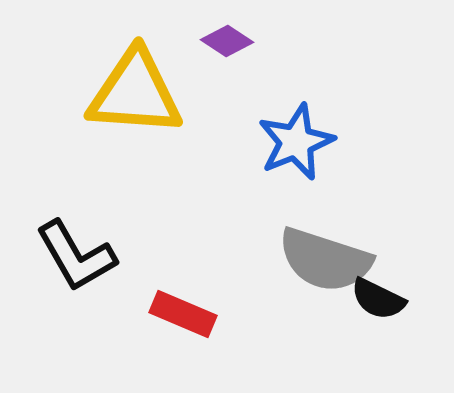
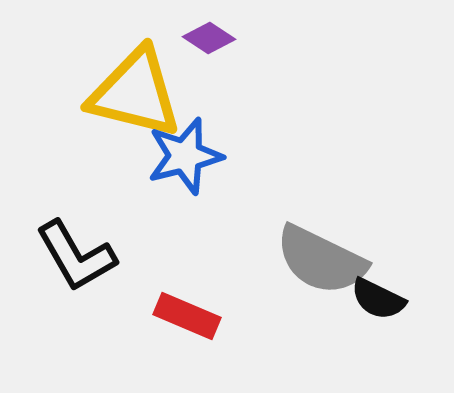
purple diamond: moved 18 px left, 3 px up
yellow triangle: rotated 10 degrees clockwise
blue star: moved 111 px left, 14 px down; rotated 8 degrees clockwise
gray semicircle: moved 4 px left; rotated 8 degrees clockwise
red rectangle: moved 4 px right, 2 px down
